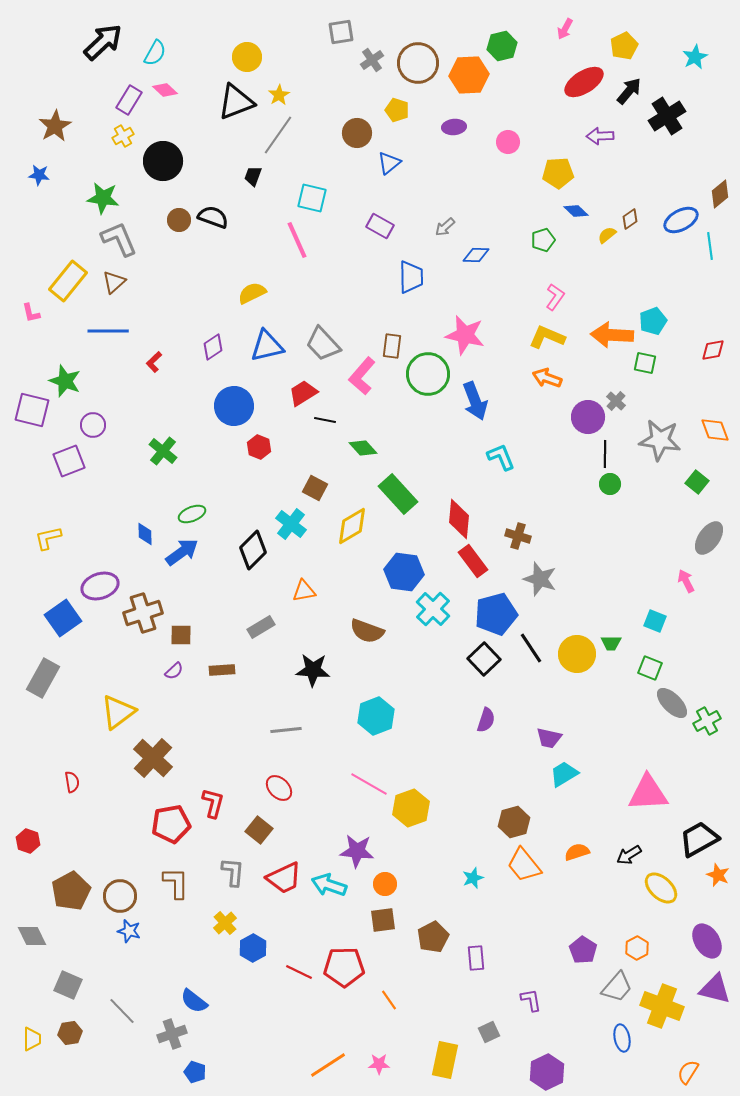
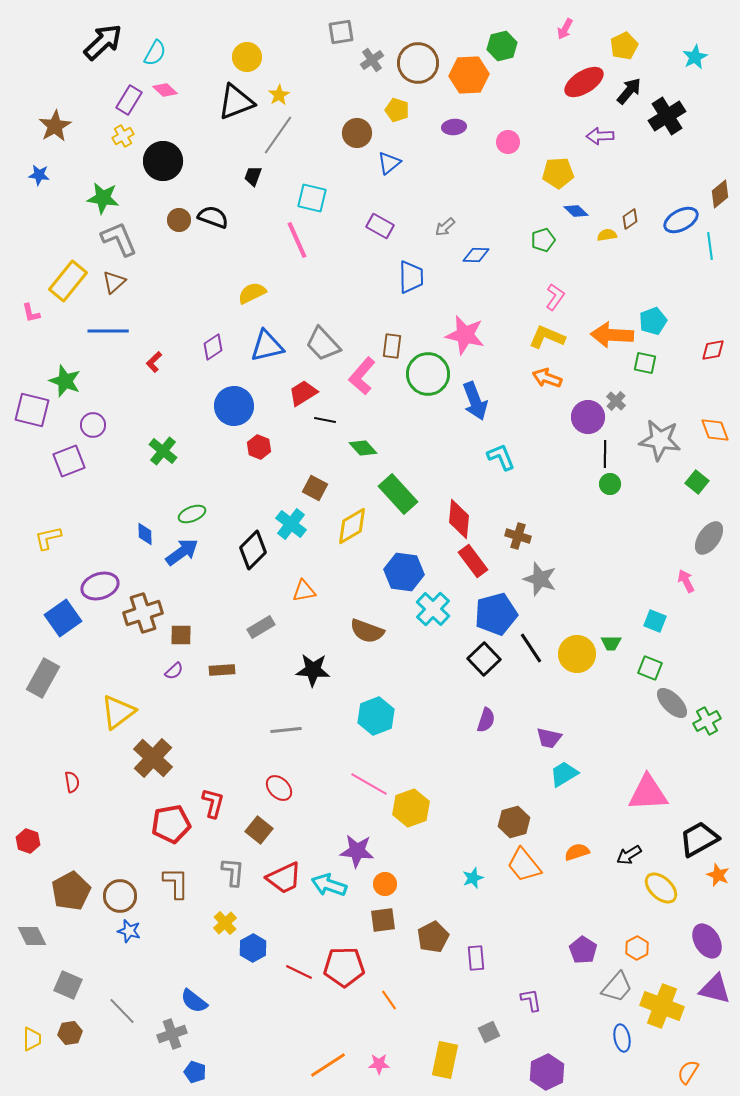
yellow semicircle at (607, 235): rotated 30 degrees clockwise
